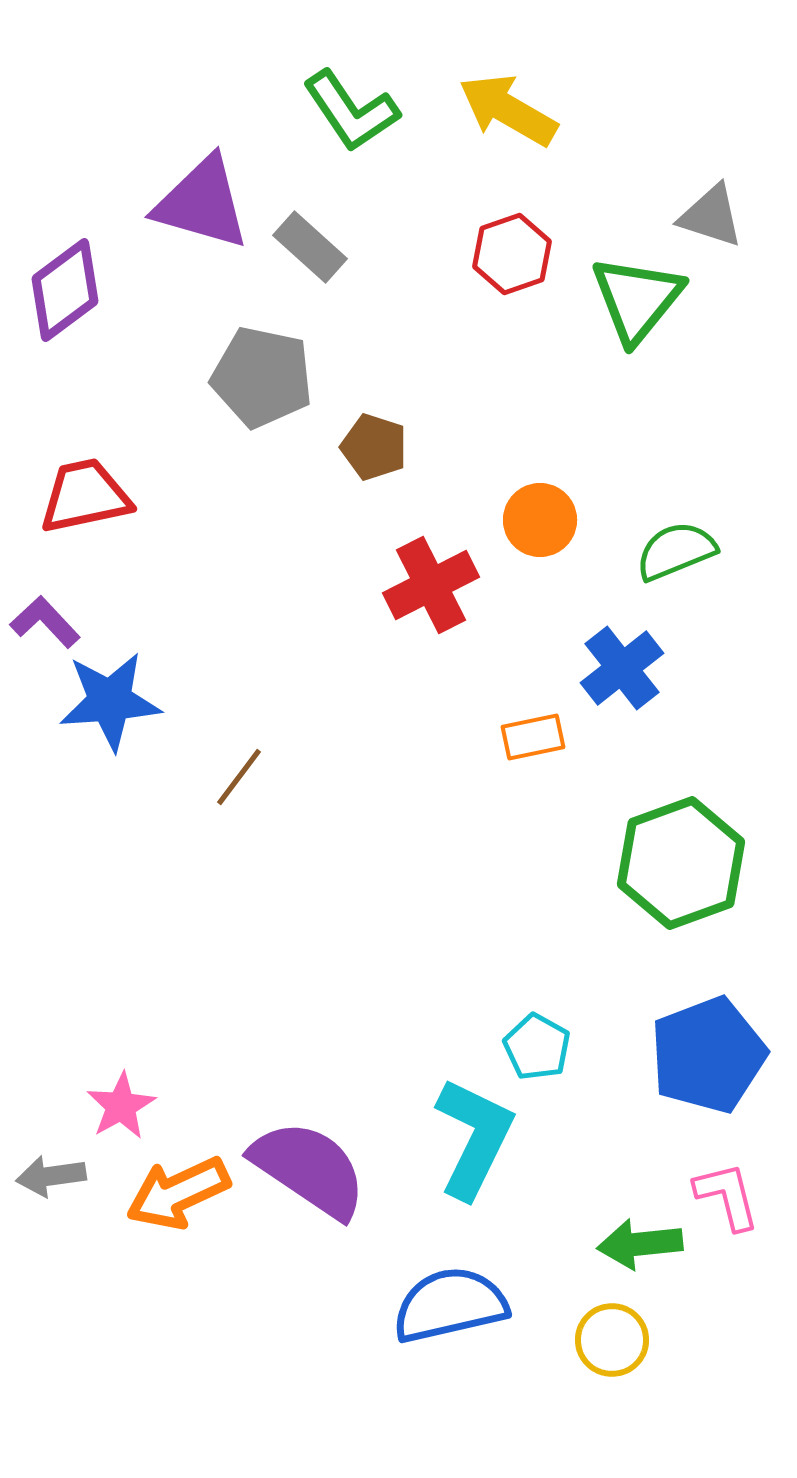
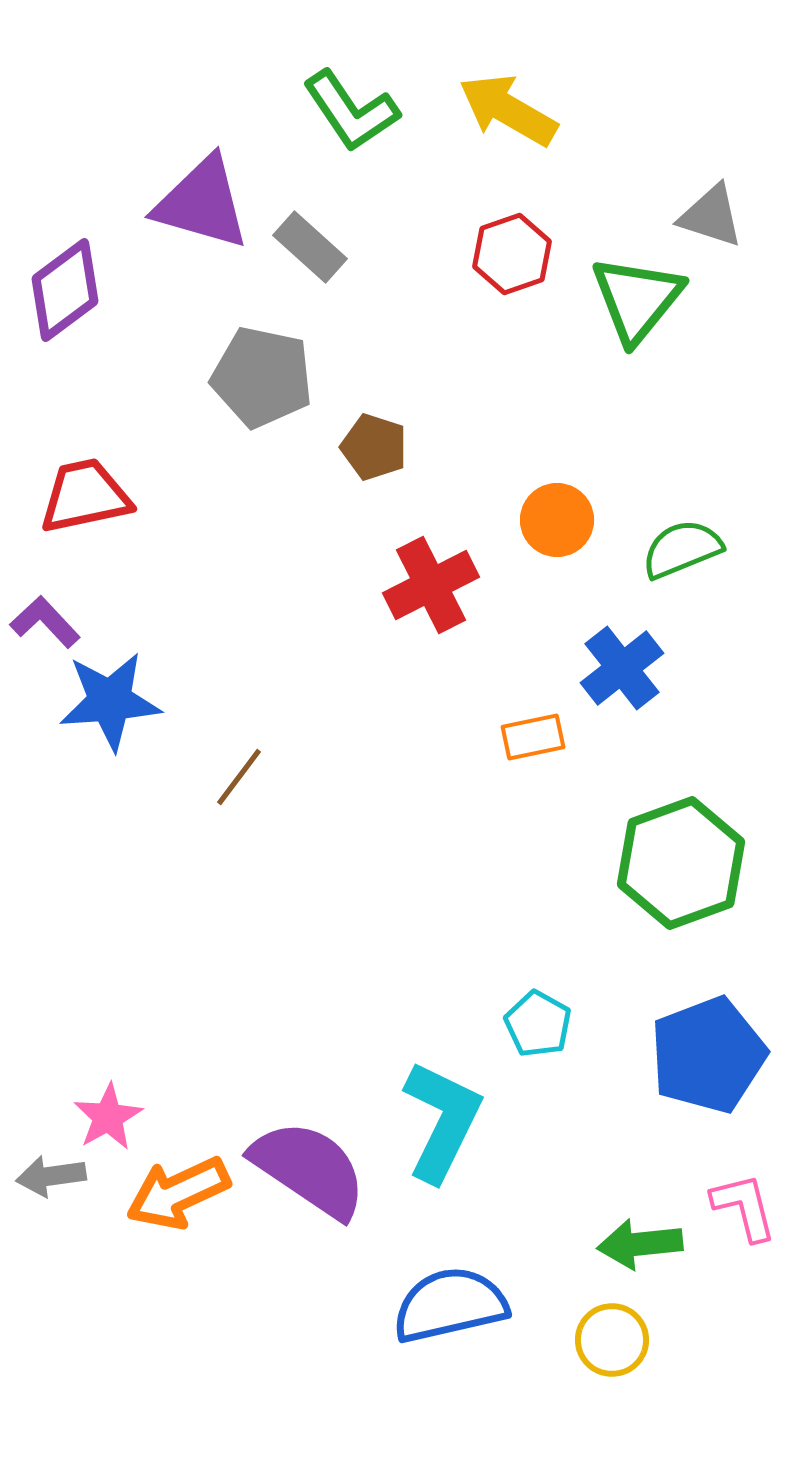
orange circle: moved 17 px right
green semicircle: moved 6 px right, 2 px up
cyan pentagon: moved 1 px right, 23 px up
pink star: moved 13 px left, 11 px down
cyan L-shape: moved 32 px left, 17 px up
pink L-shape: moved 17 px right, 11 px down
